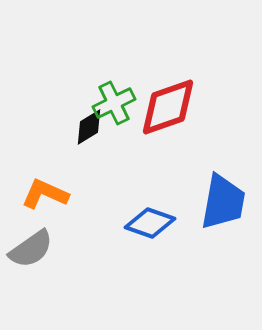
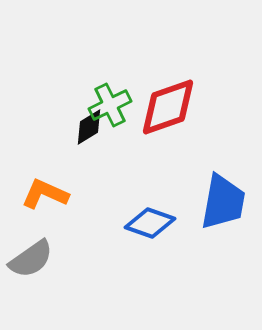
green cross: moved 4 px left, 2 px down
gray semicircle: moved 10 px down
